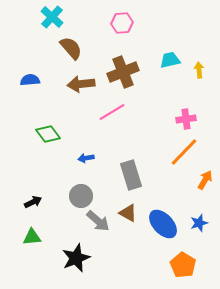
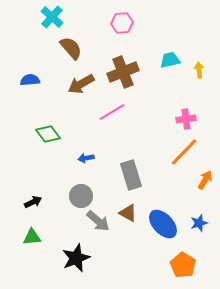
brown arrow: rotated 24 degrees counterclockwise
